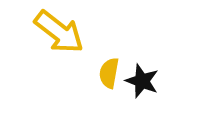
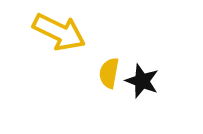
yellow arrow: rotated 12 degrees counterclockwise
